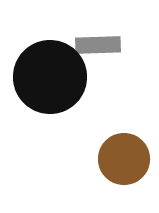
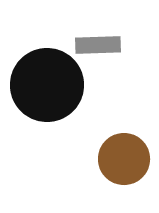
black circle: moved 3 px left, 8 px down
